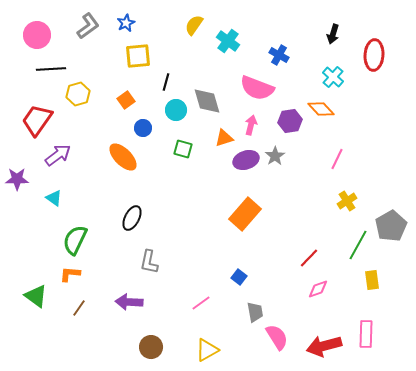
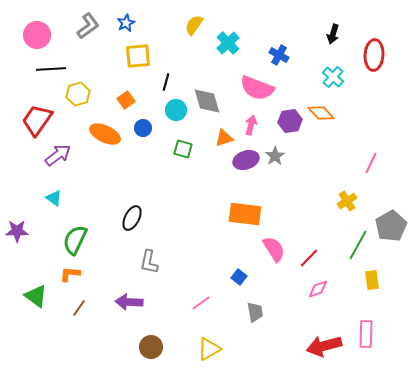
cyan cross at (228, 41): moved 2 px down; rotated 10 degrees clockwise
orange diamond at (321, 109): moved 4 px down
orange ellipse at (123, 157): moved 18 px left, 23 px up; rotated 20 degrees counterclockwise
pink line at (337, 159): moved 34 px right, 4 px down
purple star at (17, 179): moved 52 px down
orange rectangle at (245, 214): rotated 56 degrees clockwise
pink semicircle at (277, 337): moved 3 px left, 88 px up
yellow triangle at (207, 350): moved 2 px right, 1 px up
